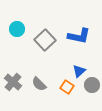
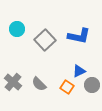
blue triangle: rotated 16 degrees clockwise
